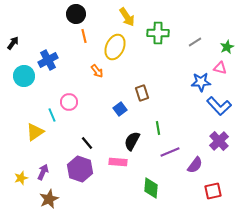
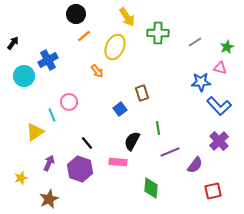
orange line: rotated 64 degrees clockwise
purple arrow: moved 6 px right, 9 px up
